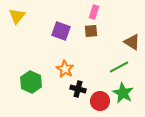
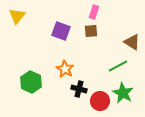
green line: moved 1 px left, 1 px up
black cross: moved 1 px right
